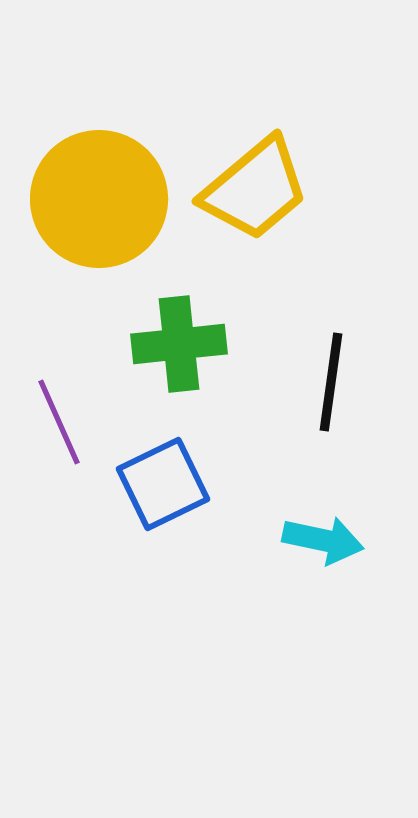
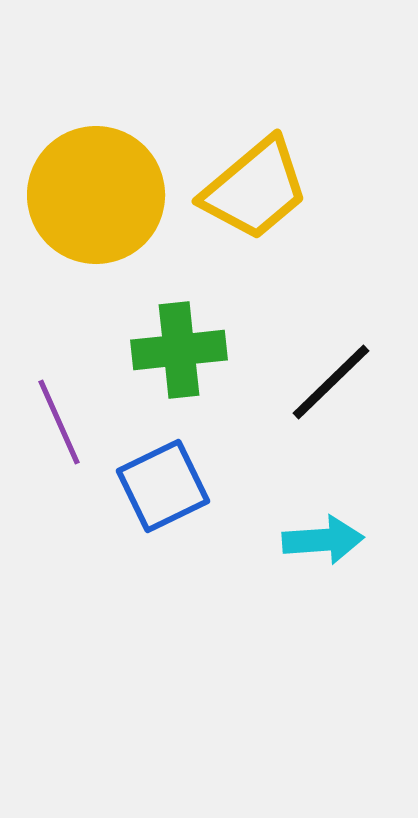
yellow circle: moved 3 px left, 4 px up
green cross: moved 6 px down
black line: rotated 38 degrees clockwise
blue square: moved 2 px down
cyan arrow: rotated 16 degrees counterclockwise
